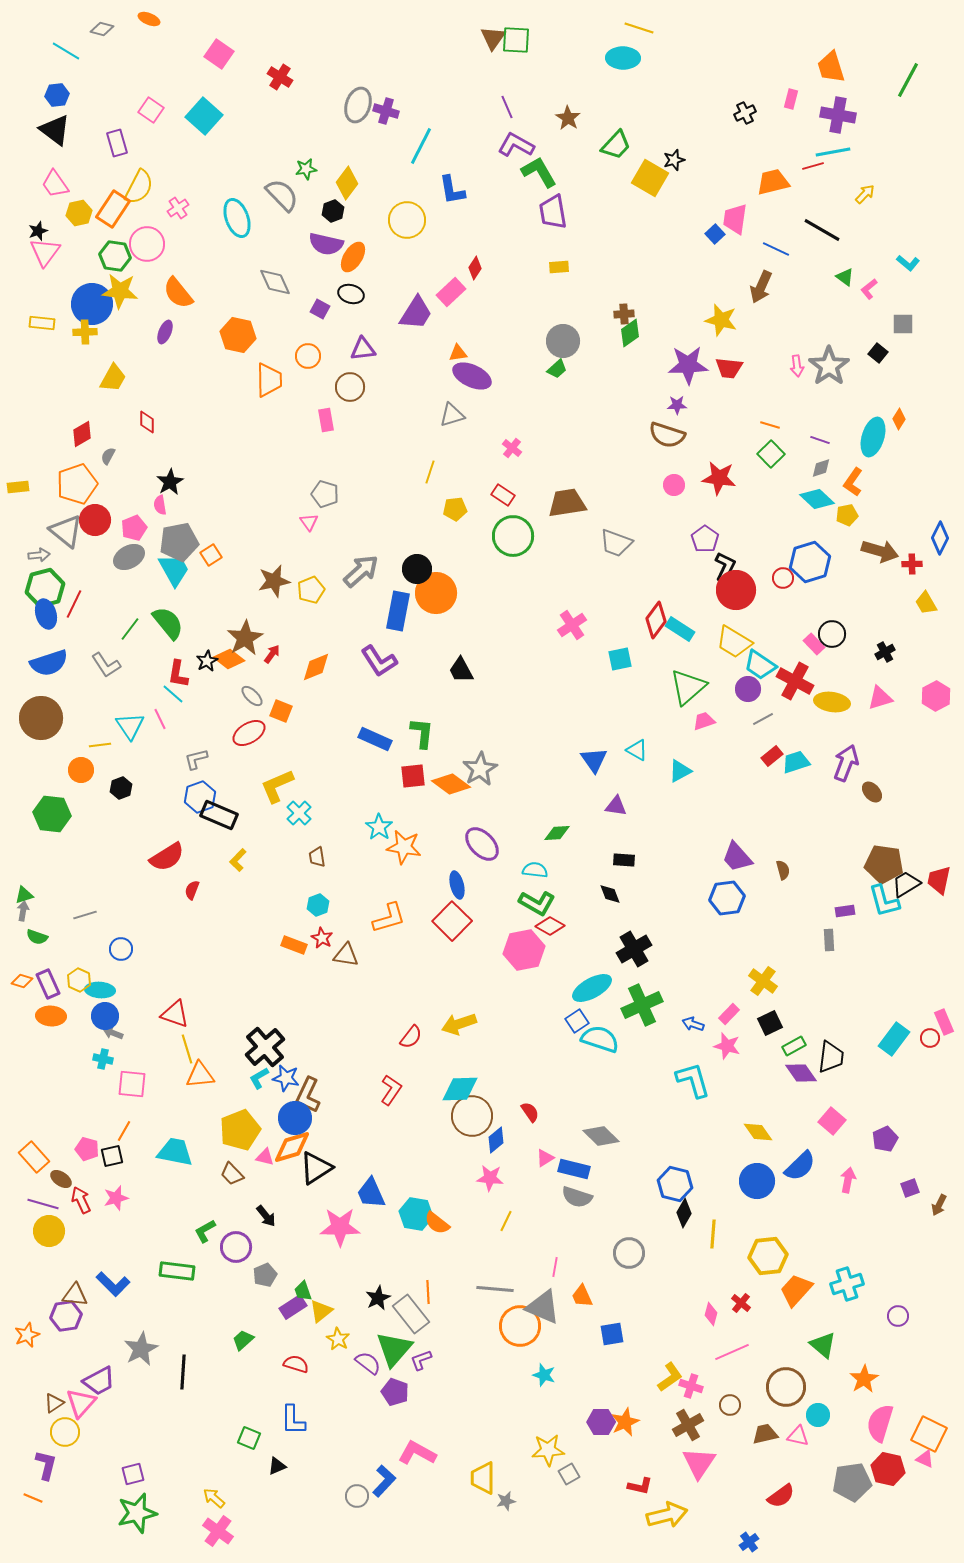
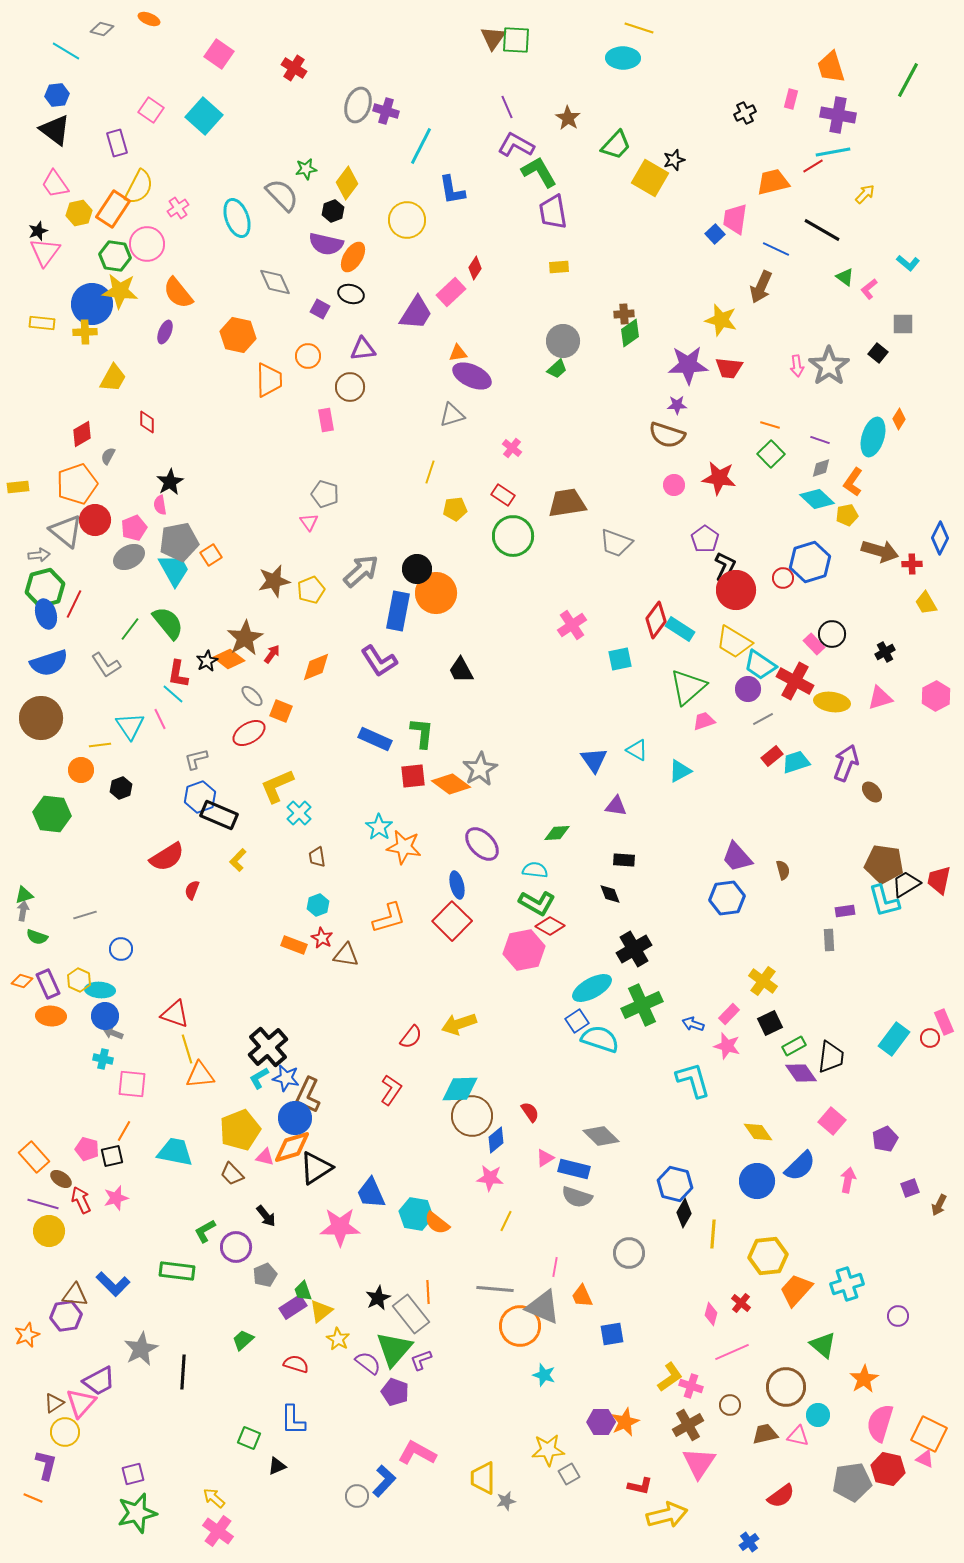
red cross at (280, 77): moved 14 px right, 9 px up
red line at (813, 166): rotated 15 degrees counterclockwise
black cross at (265, 1047): moved 3 px right
